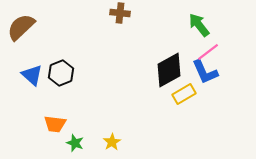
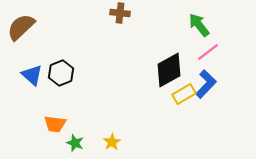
blue L-shape: moved 1 px right, 12 px down; rotated 112 degrees counterclockwise
